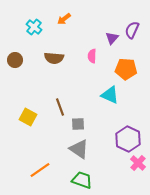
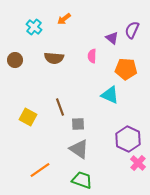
purple triangle: rotated 32 degrees counterclockwise
